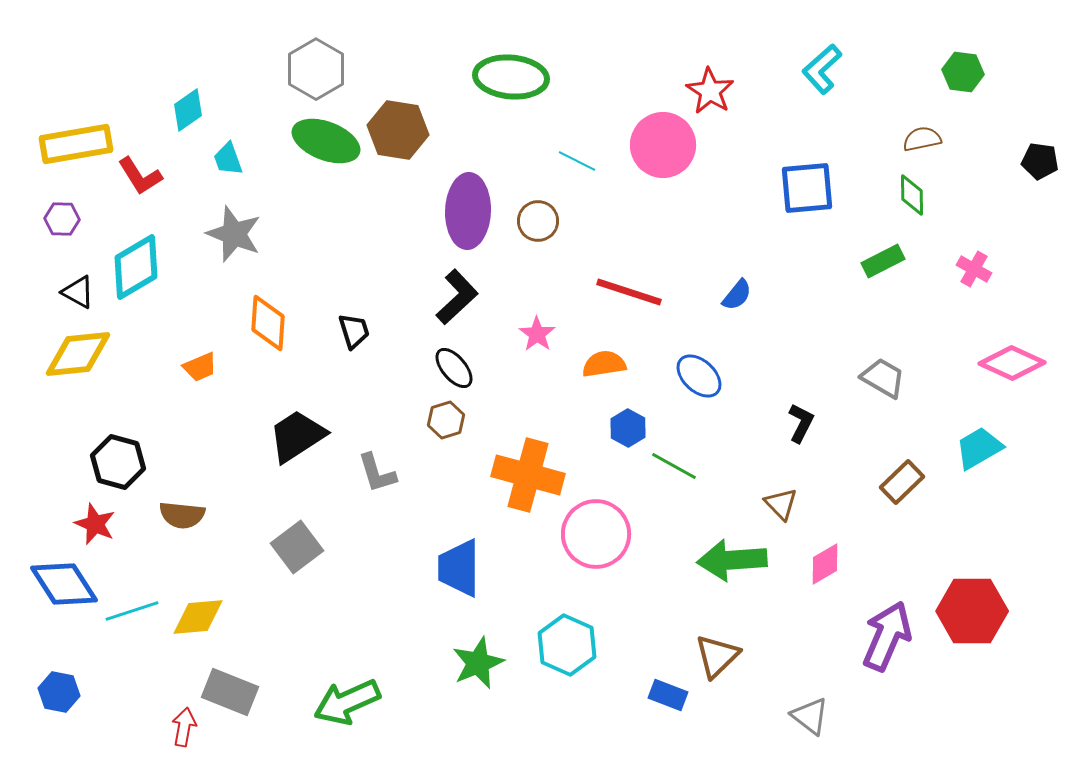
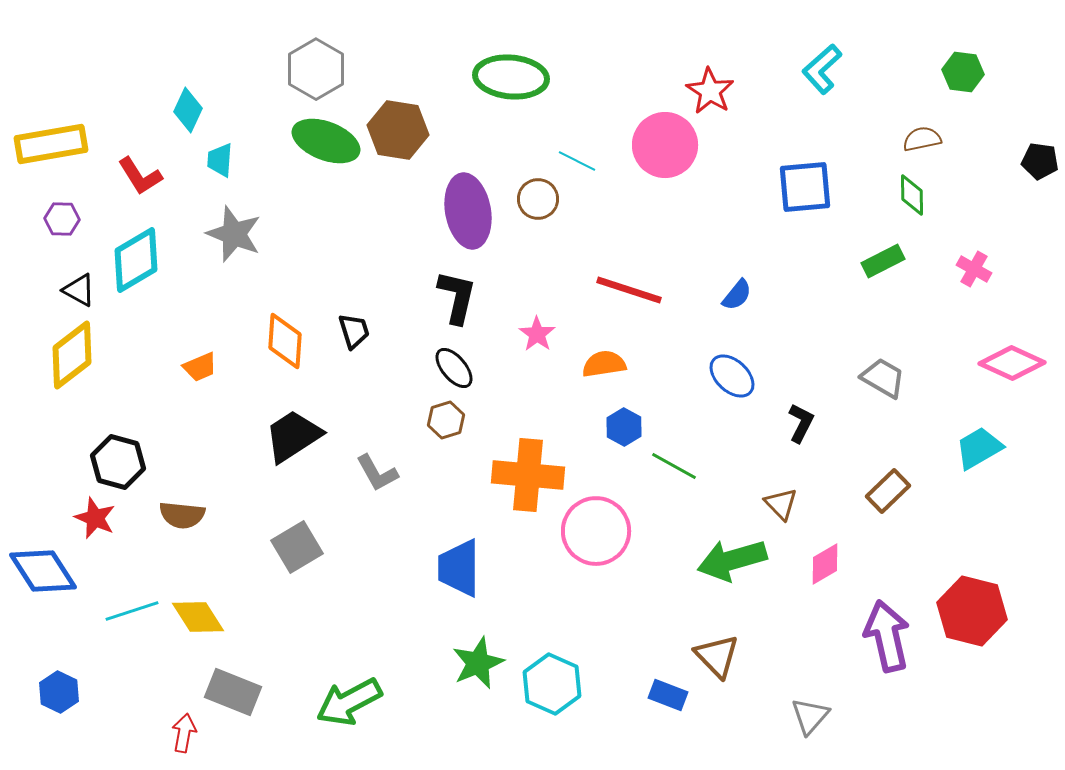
cyan diamond at (188, 110): rotated 30 degrees counterclockwise
yellow rectangle at (76, 144): moved 25 px left
pink circle at (663, 145): moved 2 px right
cyan trapezoid at (228, 159): moved 8 px left, 1 px down; rotated 24 degrees clockwise
blue square at (807, 188): moved 2 px left, 1 px up
purple ellipse at (468, 211): rotated 12 degrees counterclockwise
brown circle at (538, 221): moved 22 px up
cyan diamond at (136, 267): moved 7 px up
black triangle at (78, 292): moved 1 px right, 2 px up
red line at (629, 292): moved 2 px up
black L-shape at (457, 297): rotated 34 degrees counterclockwise
orange diamond at (268, 323): moved 17 px right, 18 px down
yellow diamond at (78, 354): moved 6 px left, 1 px down; rotated 32 degrees counterclockwise
blue ellipse at (699, 376): moved 33 px right
blue hexagon at (628, 428): moved 4 px left, 1 px up
black trapezoid at (297, 436): moved 4 px left
gray L-shape at (377, 473): rotated 12 degrees counterclockwise
orange cross at (528, 475): rotated 10 degrees counterclockwise
brown rectangle at (902, 482): moved 14 px left, 9 px down
red star at (95, 524): moved 6 px up
pink circle at (596, 534): moved 3 px up
gray square at (297, 547): rotated 6 degrees clockwise
green arrow at (732, 560): rotated 12 degrees counterclockwise
blue diamond at (64, 584): moved 21 px left, 13 px up
red hexagon at (972, 611): rotated 14 degrees clockwise
yellow diamond at (198, 617): rotated 62 degrees clockwise
purple arrow at (887, 636): rotated 36 degrees counterclockwise
cyan hexagon at (567, 645): moved 15 px left, 39 px down
brown triangle at (717, 656): rotated 30 degrees counterclockwise
blue hexagon at (59, 692): rotated 15 degrees clockwise
gray rectangle at (230, 692): moved 3 px right
green arrow at (347, 702): moved 2 px right; rotated 4 degrees counterclockwise
gray triangle at (810, 716): rotated 33 degrees clockwise
red arrow at (184, 727): moved 6 px down
